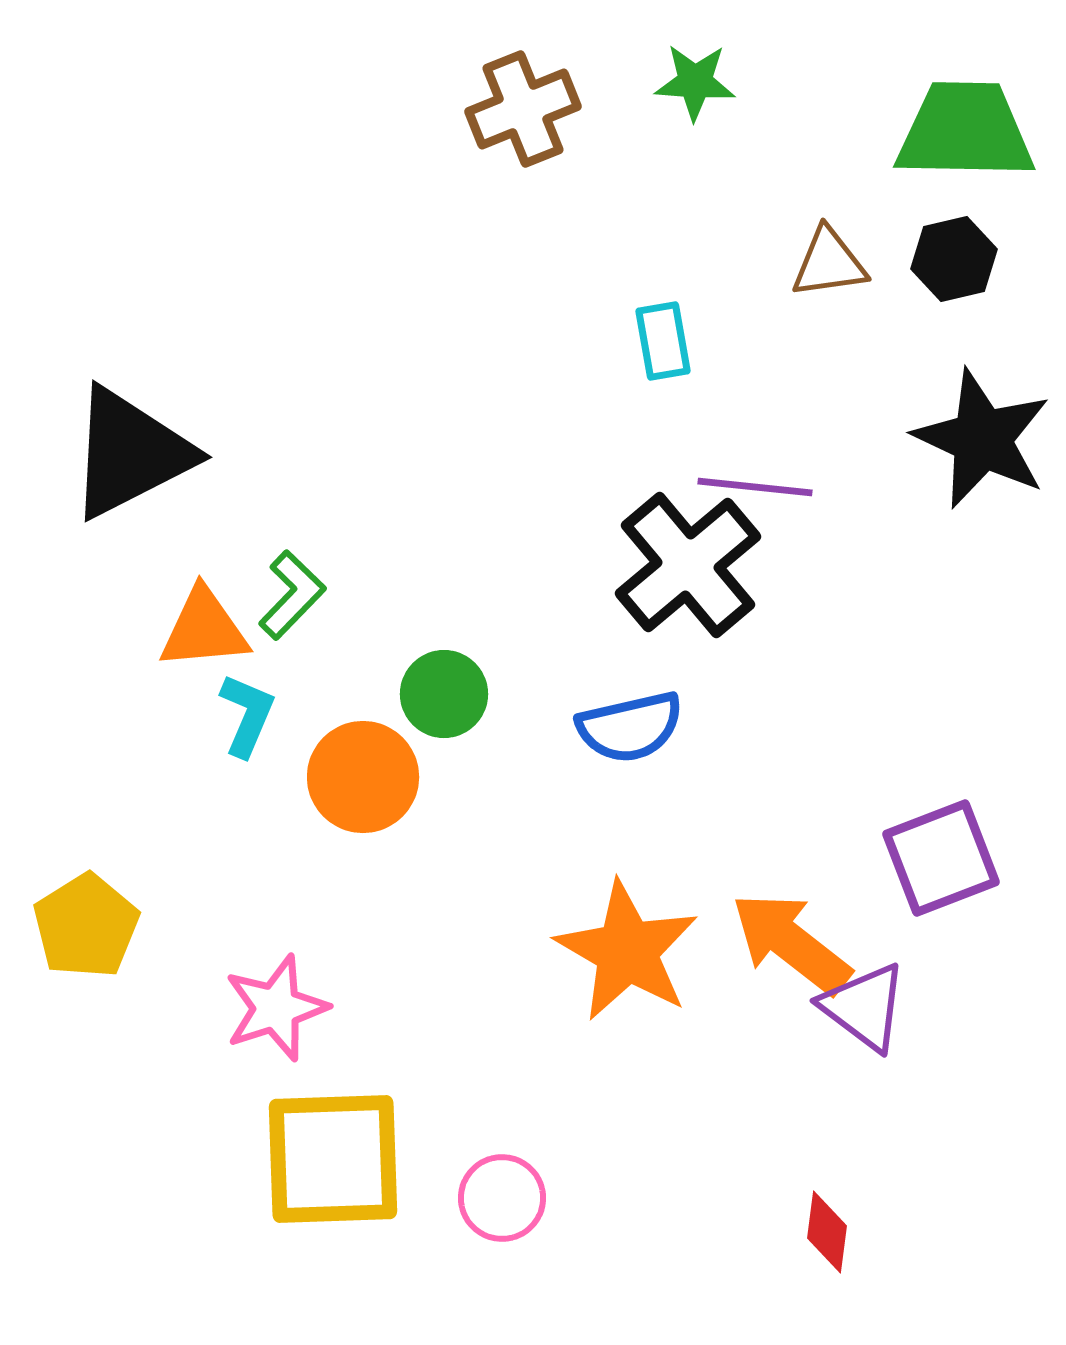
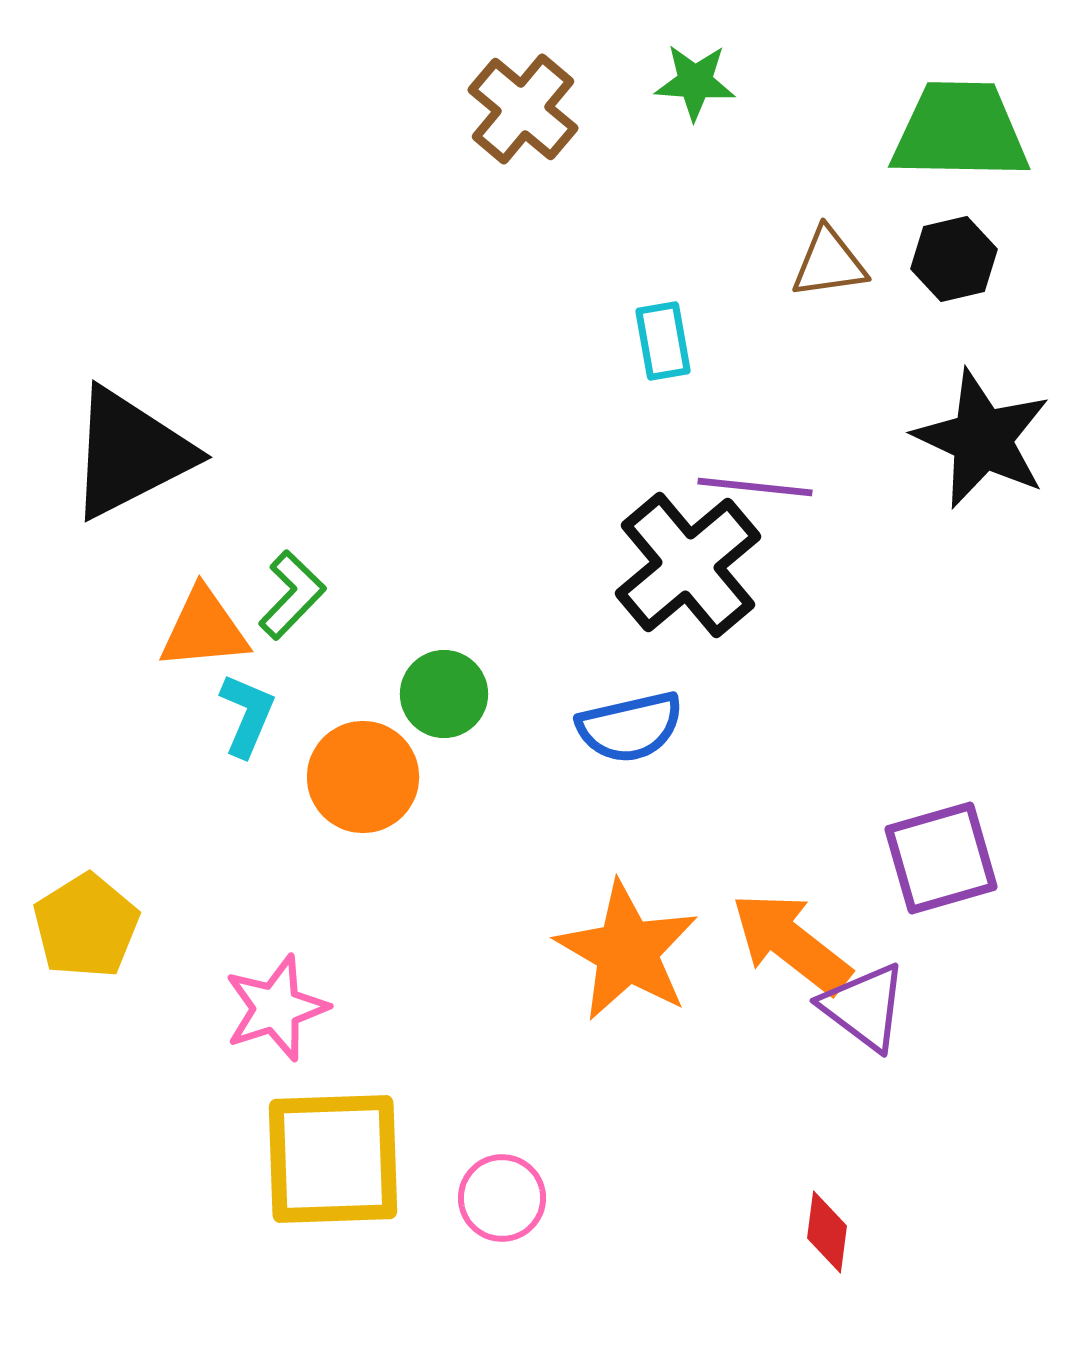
brown cross: rotated 28 degrees counterclockwise
green trapezoid: moved 5 px left
purple square: rotated 5 degrees clockwise
